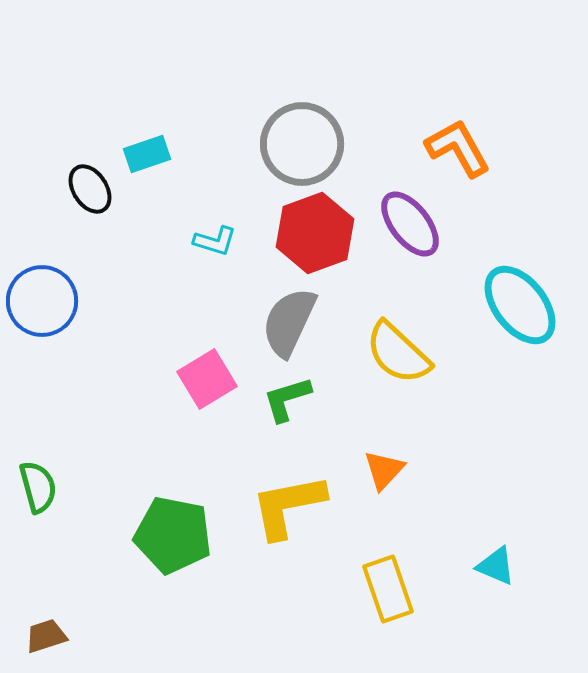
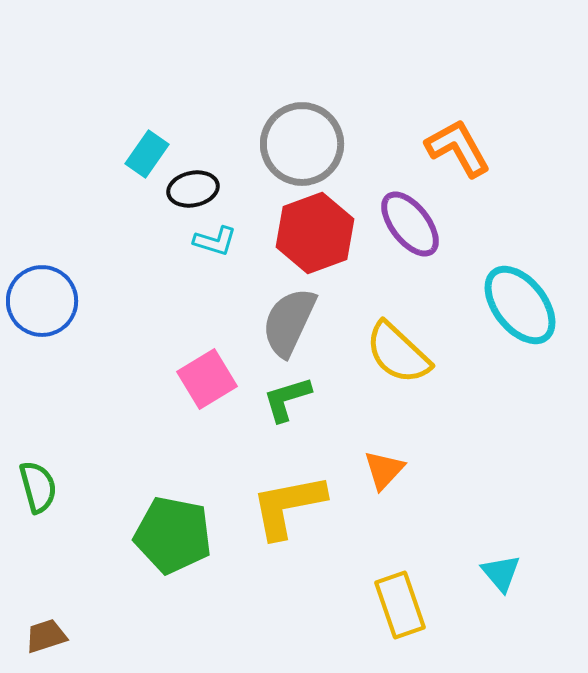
cyan rectangle: rotated 36 degrees counterclockwise
black ellipse: moved 103 px right; rotated 69 degrees counterclockwise
cyan triangle: moved 5 px right, 7 px down; rotated 27 degrees clockwise
yellow rectangle: moved 12 px right, 16 px down
